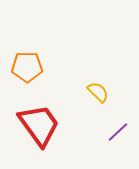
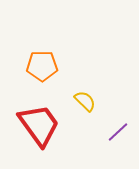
orange pentagon: moved 15 px right, 1 px up
yellow semicircle: moved 13 px left, 9 px down
